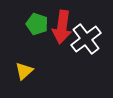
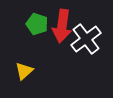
red arrow: moved 1 px up
